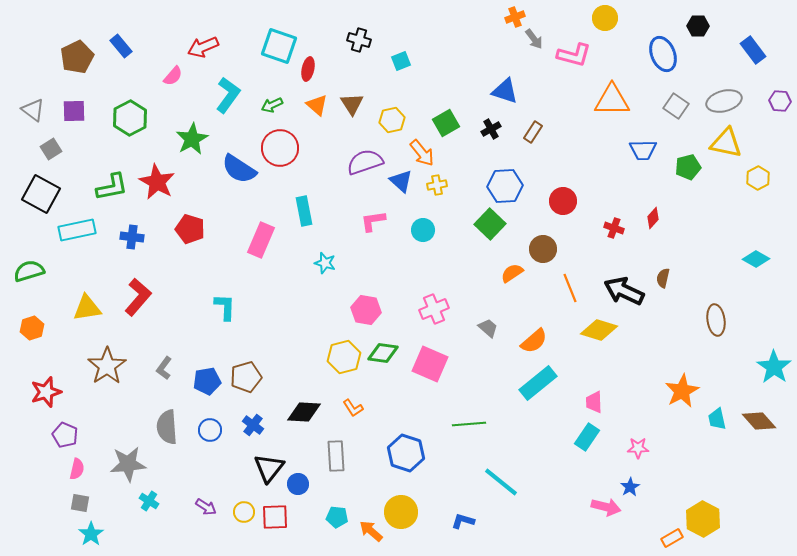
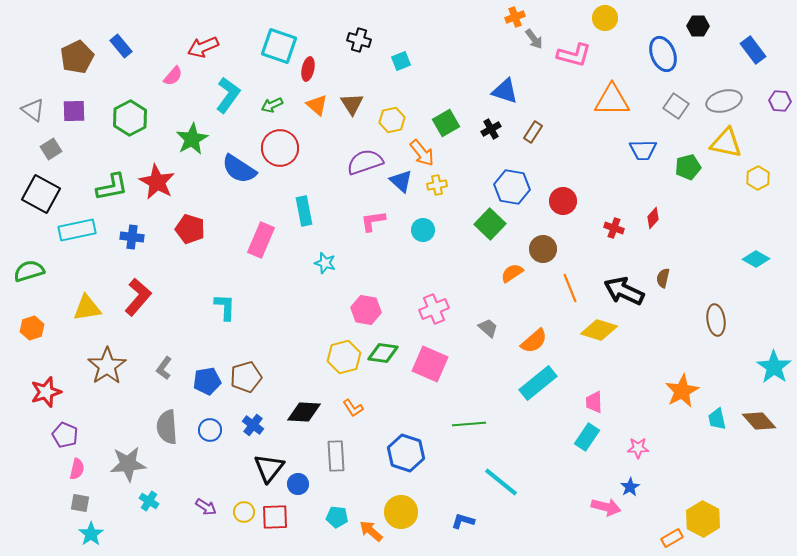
blue hexagon at (505, 186): moved 7 px right, 1 px down; rotated 12 degrees clockwise
